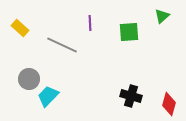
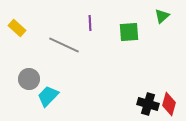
yellow rectangle: moved 3 px left
gray line: moved 2 px right
black cross: moved 17 px right, 8 px down
